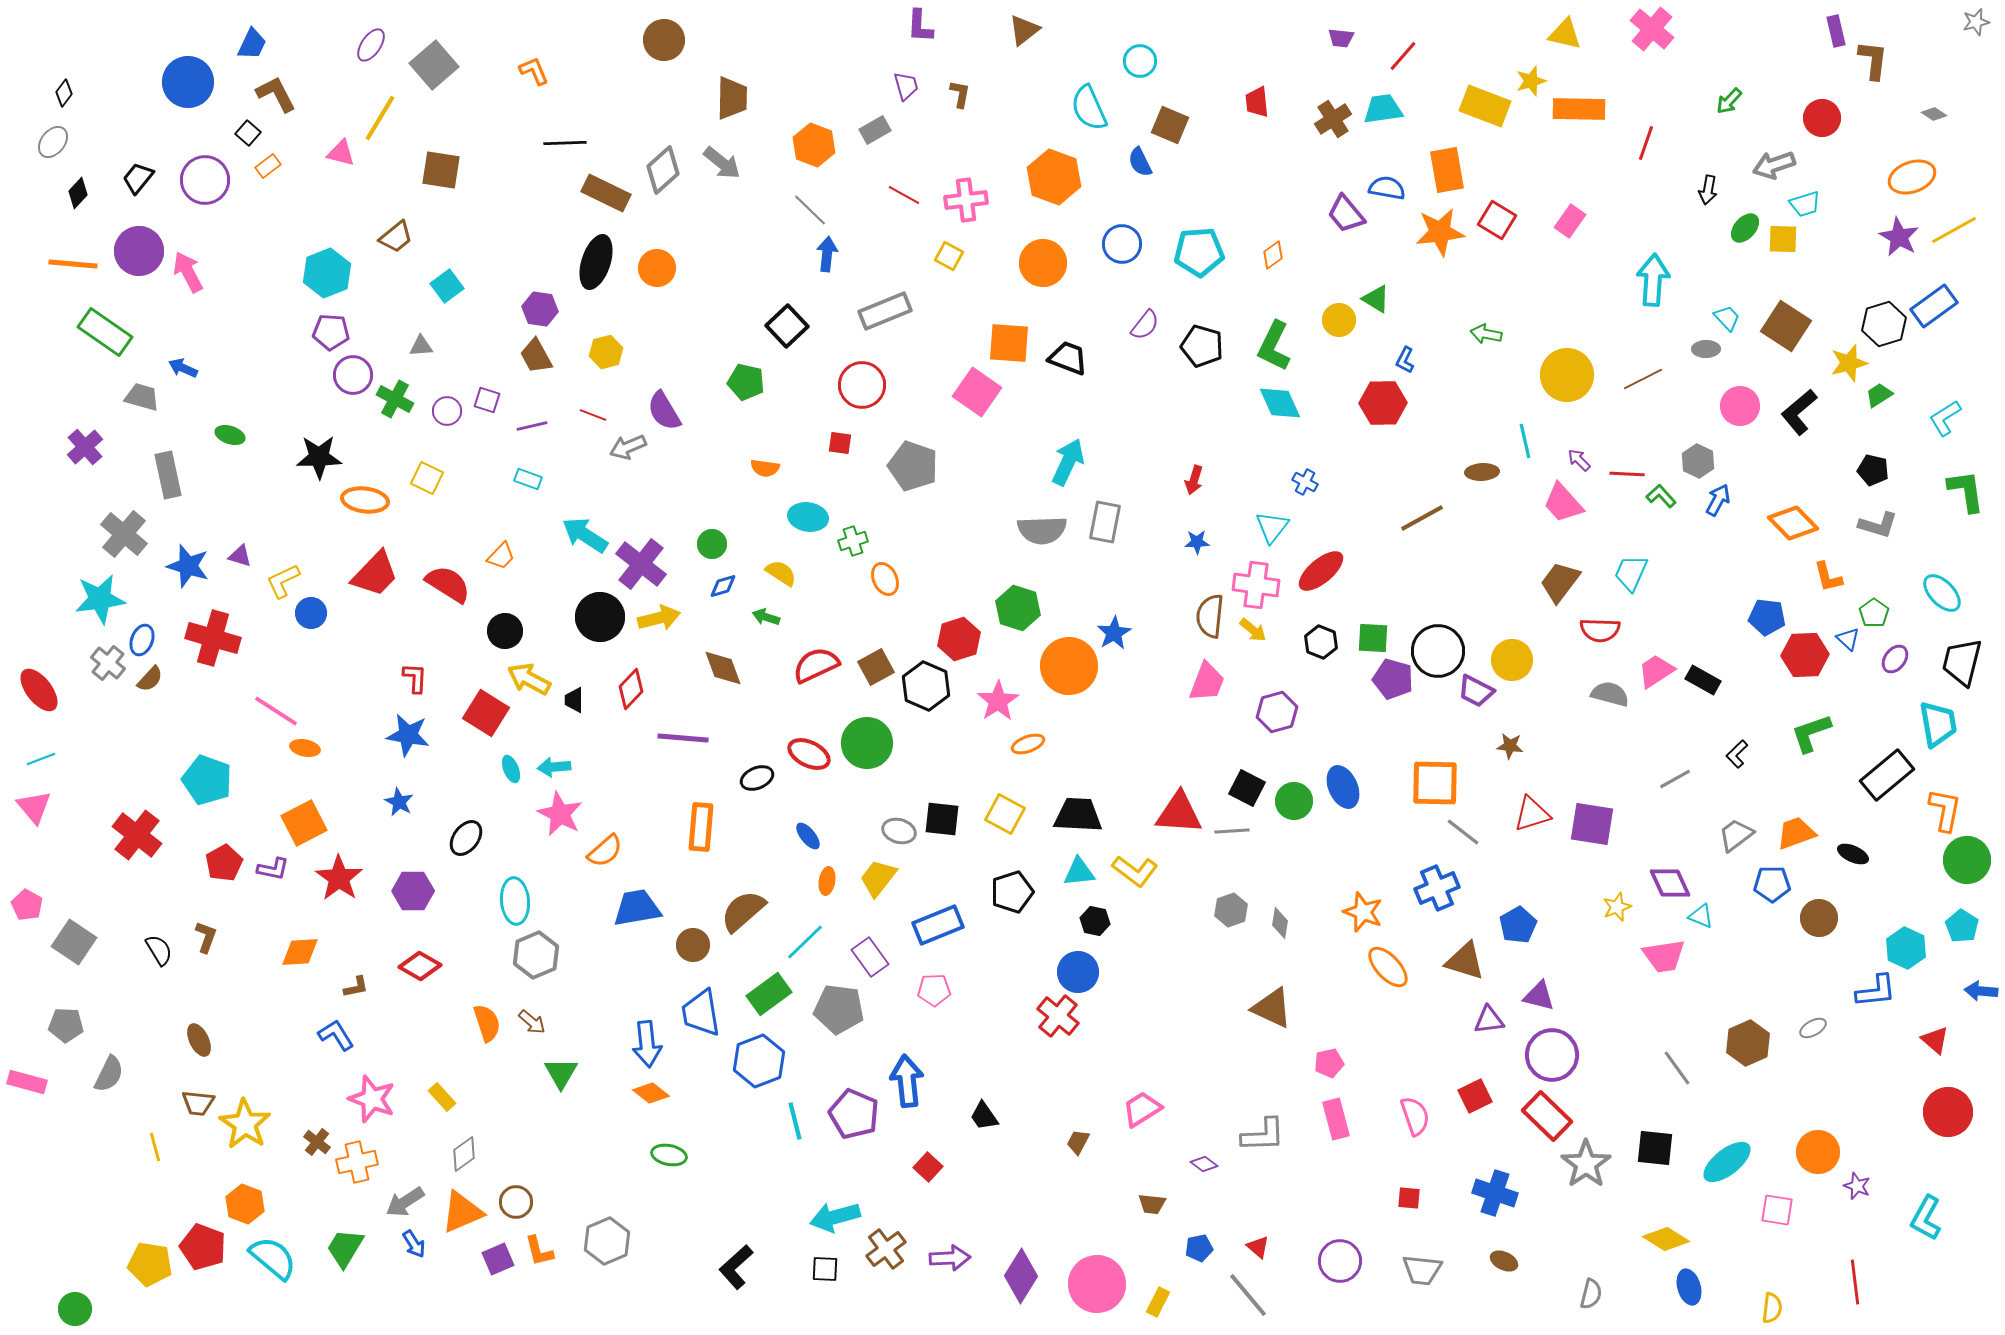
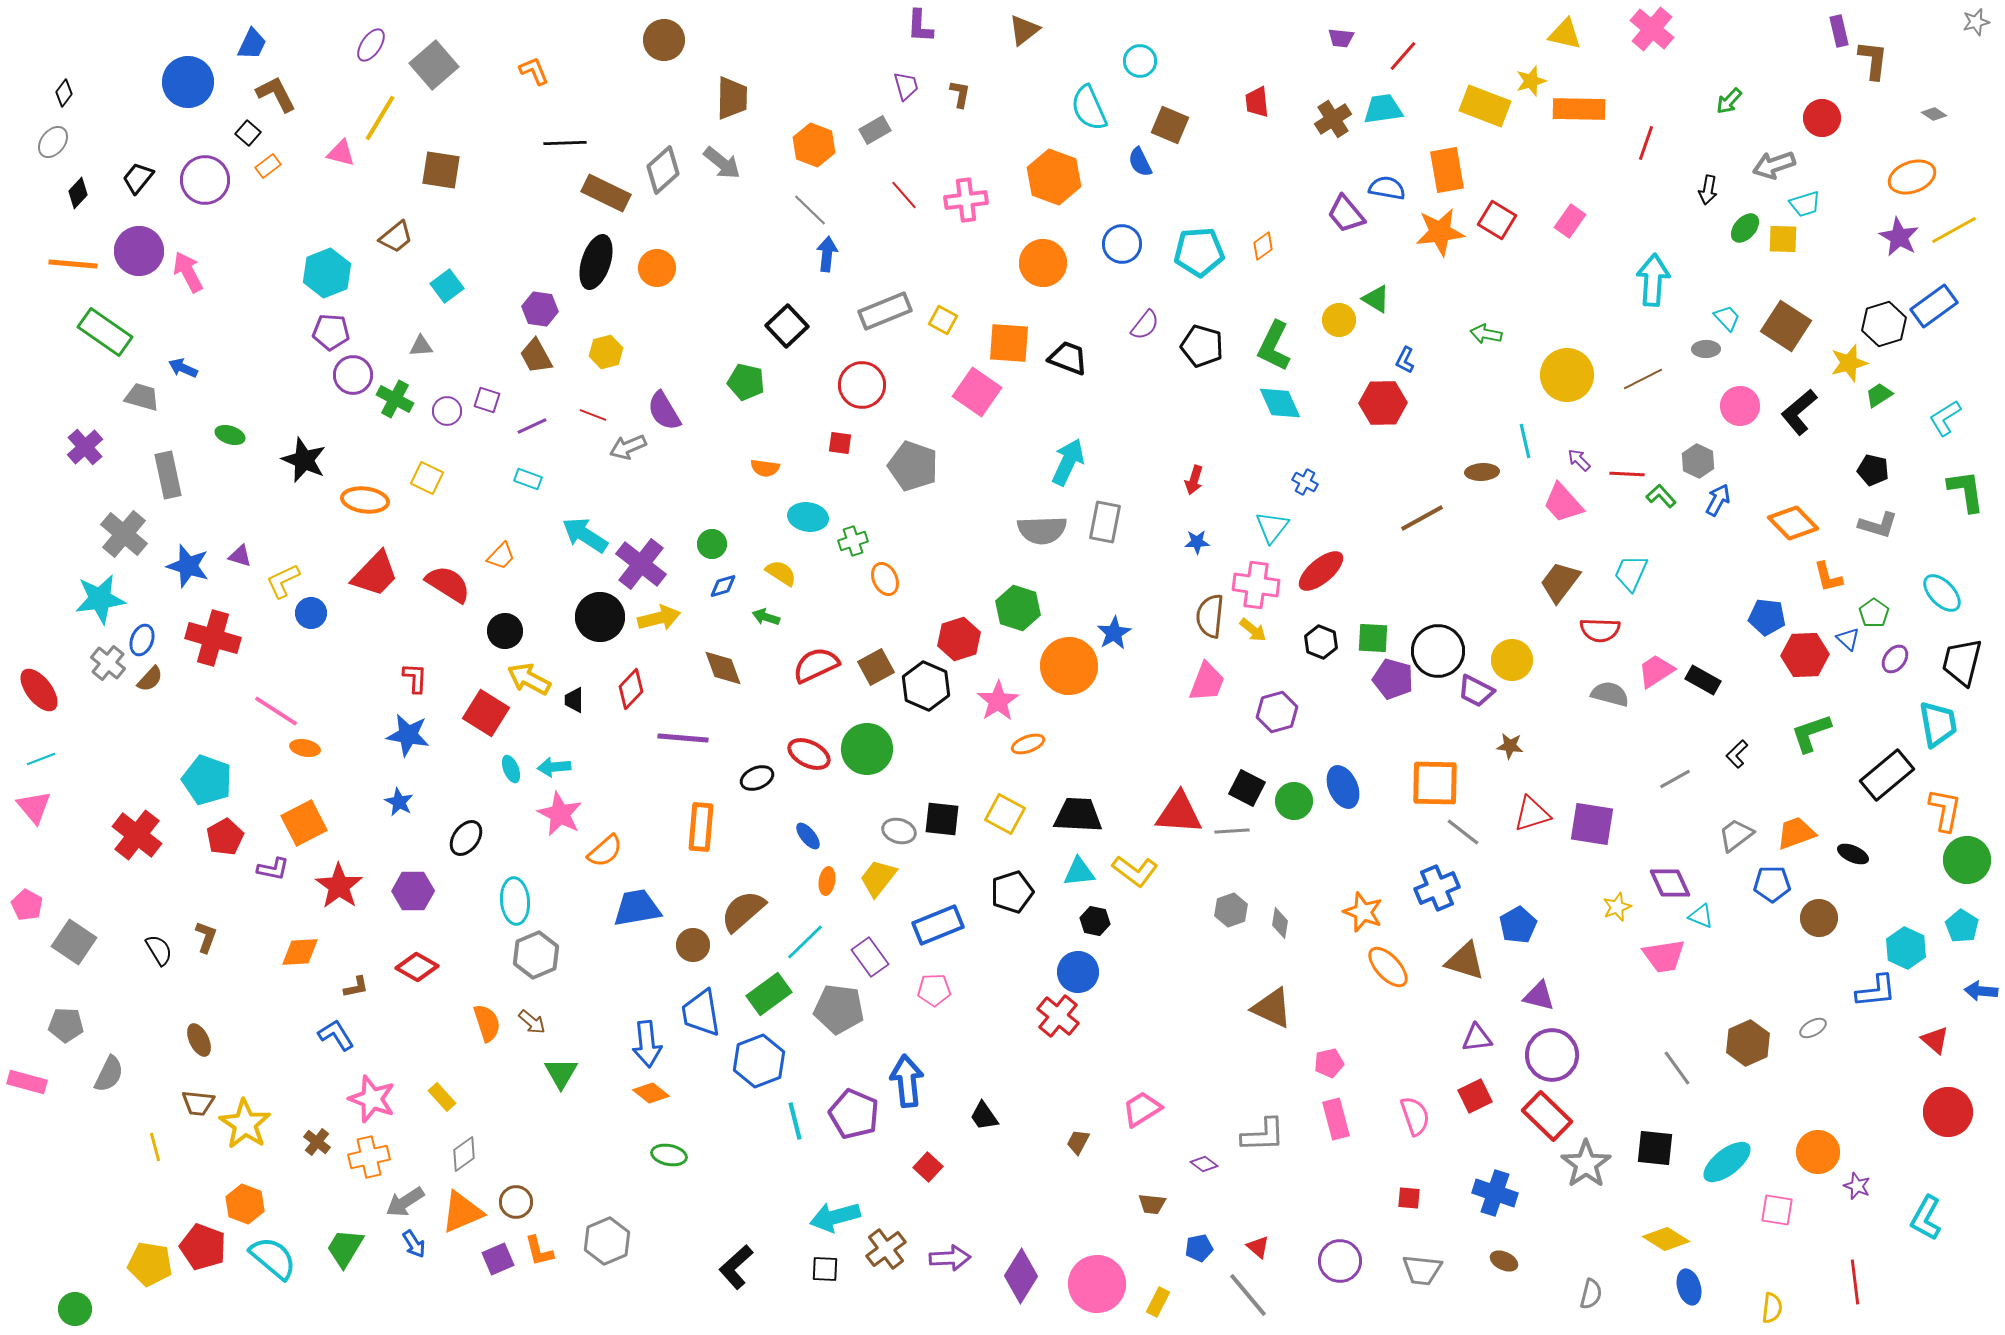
purple rectangle at (1836, 31): moved 3 px right
red line at (904, 195): rotated 20 degrees clockwise
orange diamond at (1273, 255): moved 10 px left, 9 px up
yellow square at (949, 256): moved 6 px left, 64 px down
purple line at (532, 426): rotated 12 degrees counterclockwise
black star at (319, 457): moved 15 px left, 3 px down; rotated 24 degrees clockwise
green circle at (867, 743): moved 6 px down
red pentagon at (224, 863): moved 1 px right, 26 px up
red star at (339, 878): moved 8 px down
red diamond at (420, 966): moved 3 px left, 1 px down
purple triangle at (1489, 1020): moved 12 px left, 18 px down
orange cross at (357, 1162): moved 12 px right, 5 px up
